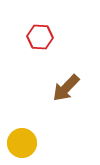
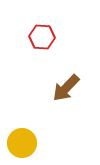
red hexagon: moved 2 px right
